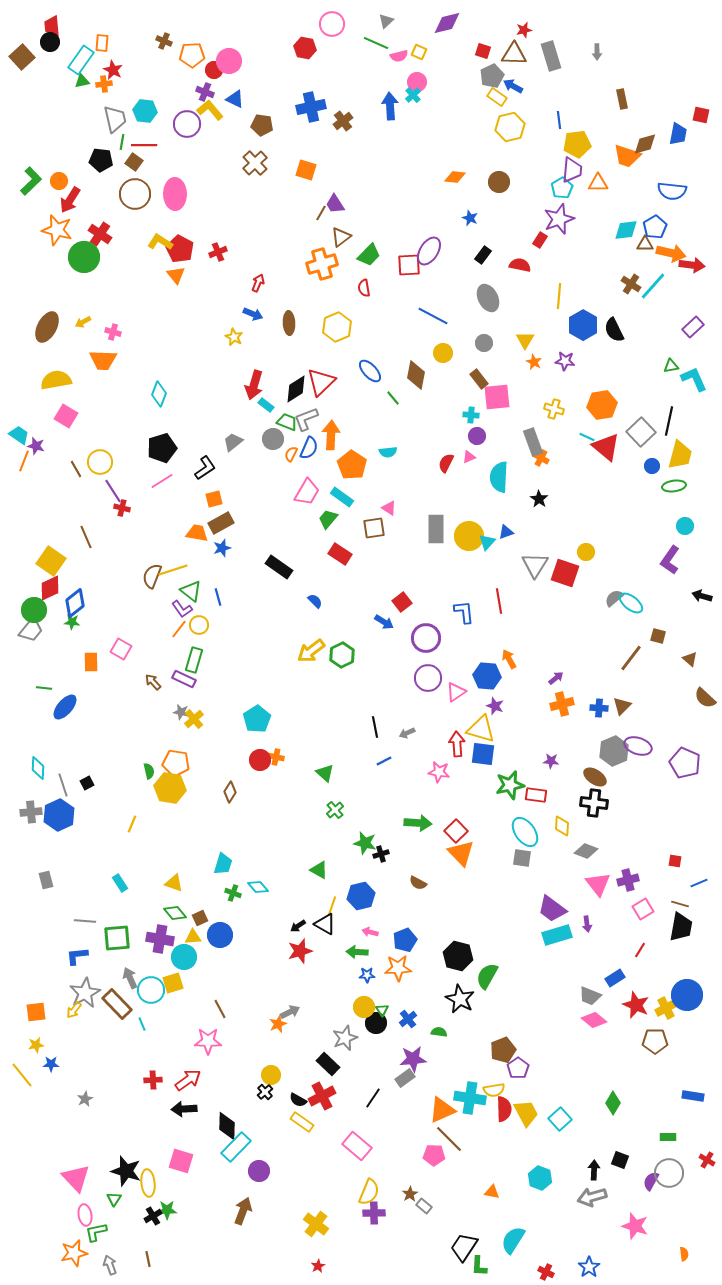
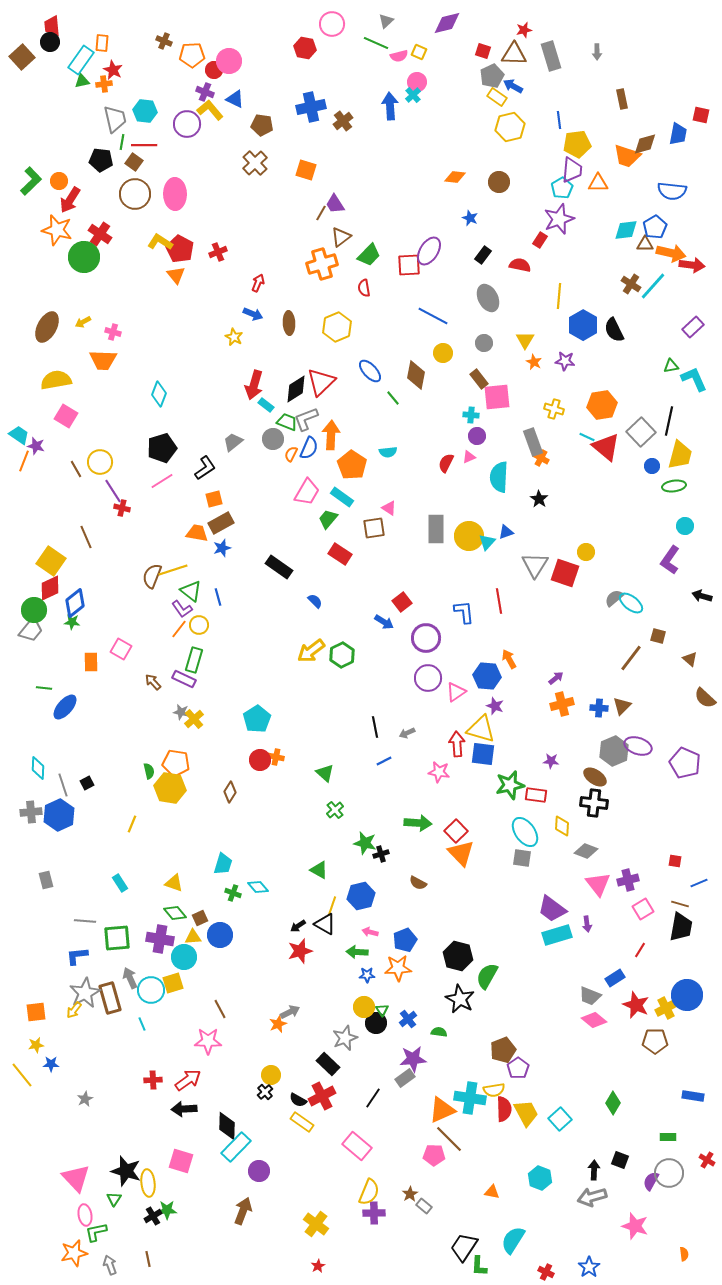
brown rectangle at (117, 1004): moved 7 px left, 6 px up; rotated 28 degrees clockwise
